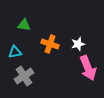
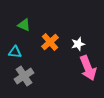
green triangle: rotated 16 degrees clockwise
orange cross: moved 2 px up; rotated 30 degrees clockwise
cyan triangle: rotated 16 degrees clockwise
